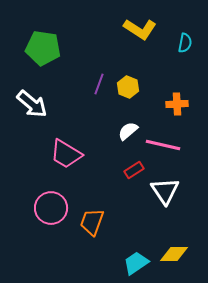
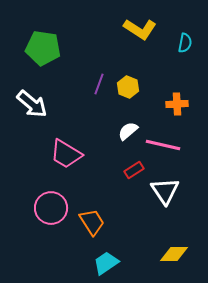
orange trapezoid: rotated 128 degrees clockwise
cyan trapezoid: moved 30 px left
